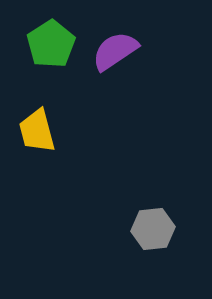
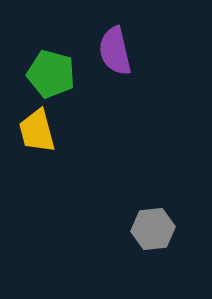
green pentagon: moved 30 px down; rotated 24 degrees counterclockwise
purple semicircle: rotated 69 degrees counterclockwise
